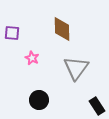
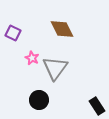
brown diamond: rotated 25 degrees counterclockwise
purple square: moved 1 px right; rotated 21 degrees clockwise
gray triangle: moved 21 px left
